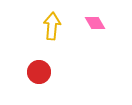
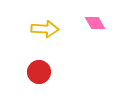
yellow arrow: moved 7 px left, 3 px down; rotated 88 degrees clockwise
